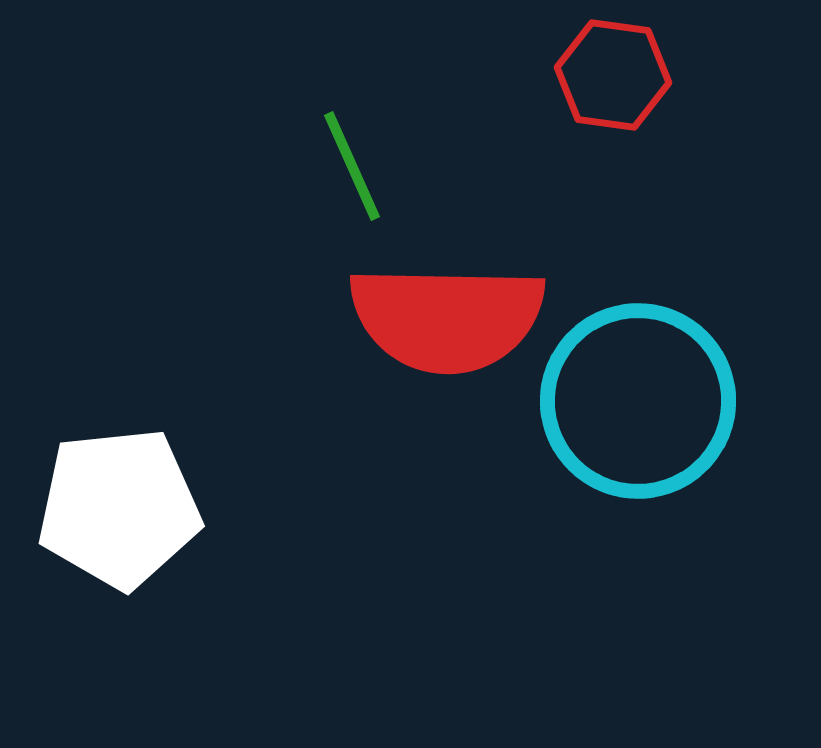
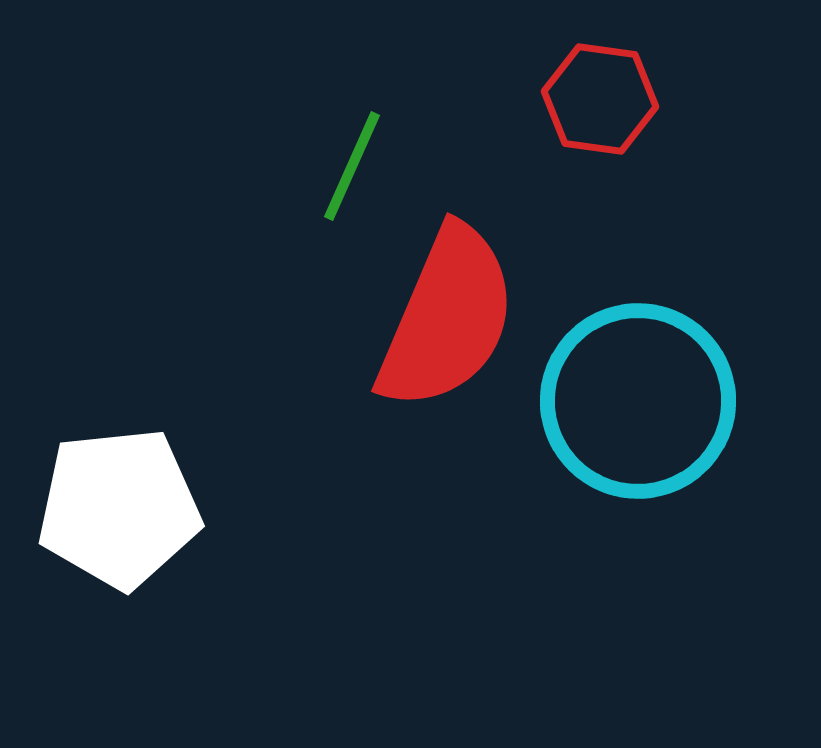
red hexagon: moved 13 px left, 24 px down
green line: rotated 48 degrees clockwise
red semicircle: rotated 68 degrees counterclockwise
